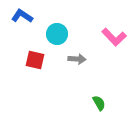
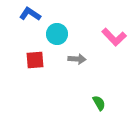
blue L-shape: moved 8 px right, 2 px up
red square: rotated 18 degrees counterclockwise
